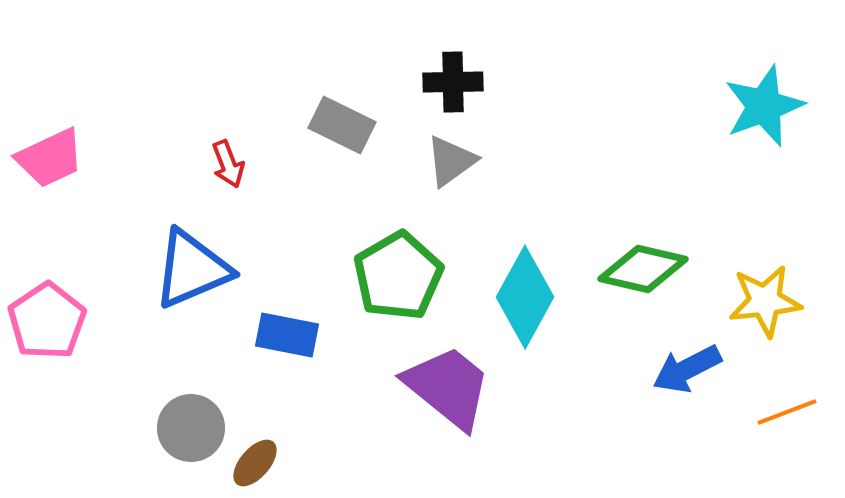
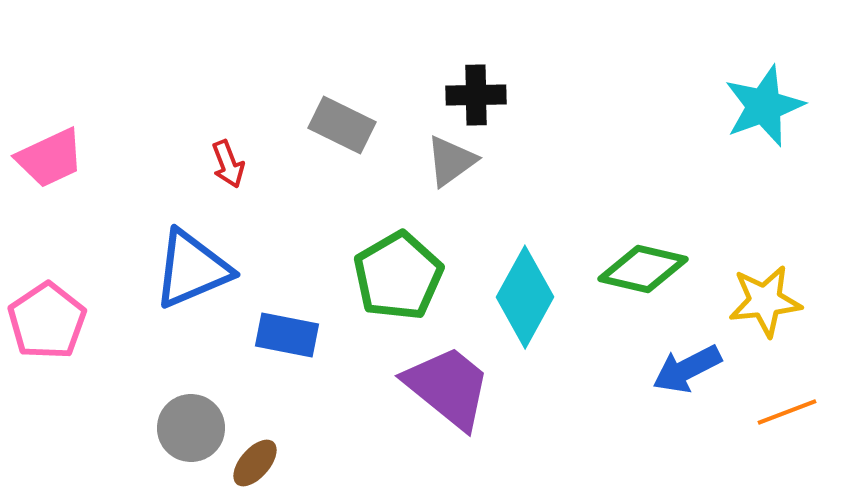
black cross: moved 23 px right, 13 px down
